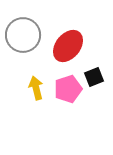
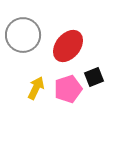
yellow arrow: rotated 40 degrees clockwise
